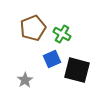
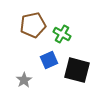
brown pentagon: moved 3 px up; rotated 10 degrees clockwise
blue square: moved 3 px left, 1 px down
gray star: moved 1 px left
